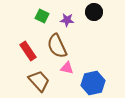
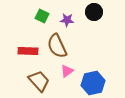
red rectangle: rotated 54 degrees counterclockwise
pink triangle: moved 3 px down; rotated 48 degrees counterclockwise
